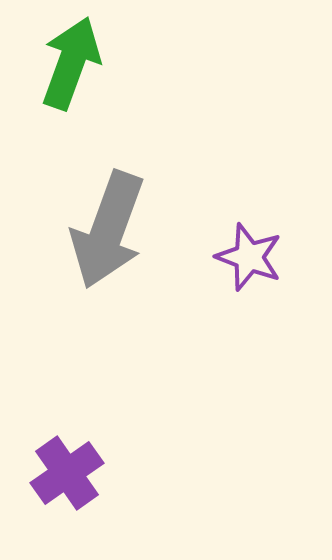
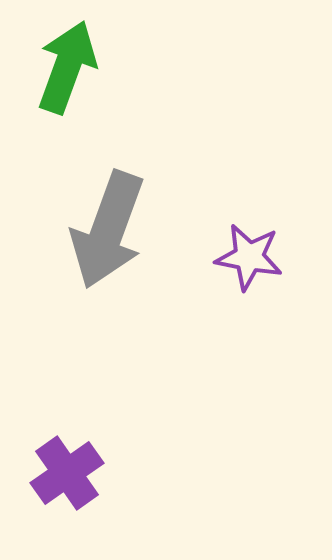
green arrow: moved 4 px left, 4 px down
purple star: rotated 10 degrees counterclockwise
